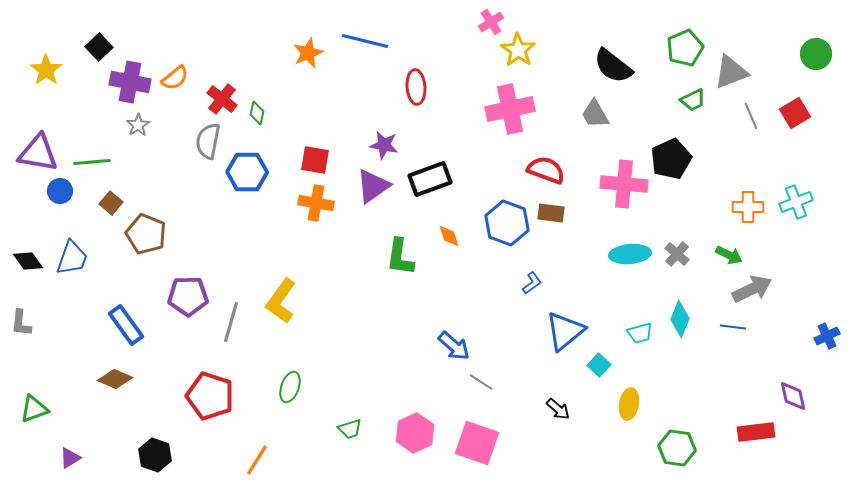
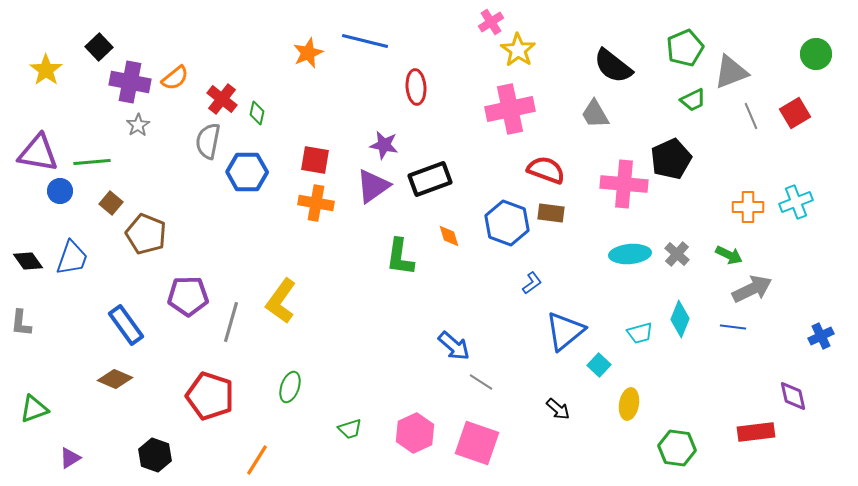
blue cross at (827, 336): moved 6 px left
